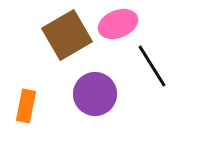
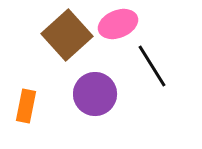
brown square: rotated 12 degrees counterclockwise
